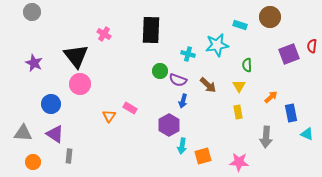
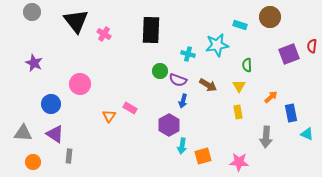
black triangle: moved 35 px up
brown arrow: rotated 12 degrees counterclockwise
